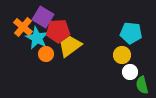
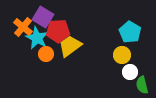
cyan pentagon: moved 1 px left, 1 px up; rotated 25 degrees clockwise
